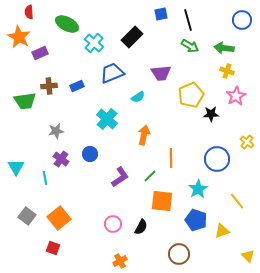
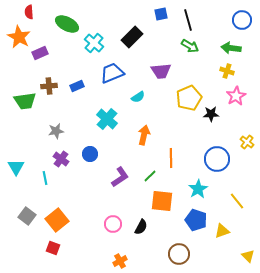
green arrow at (224, 48): moved 7 px right
purple trapezoid at (161, 73): moved 2 px up
yellow pentagon at (191, 95): moved 2 px left, 3 px down
orange square at (59, 218): moved 2 px left, 2 px down
